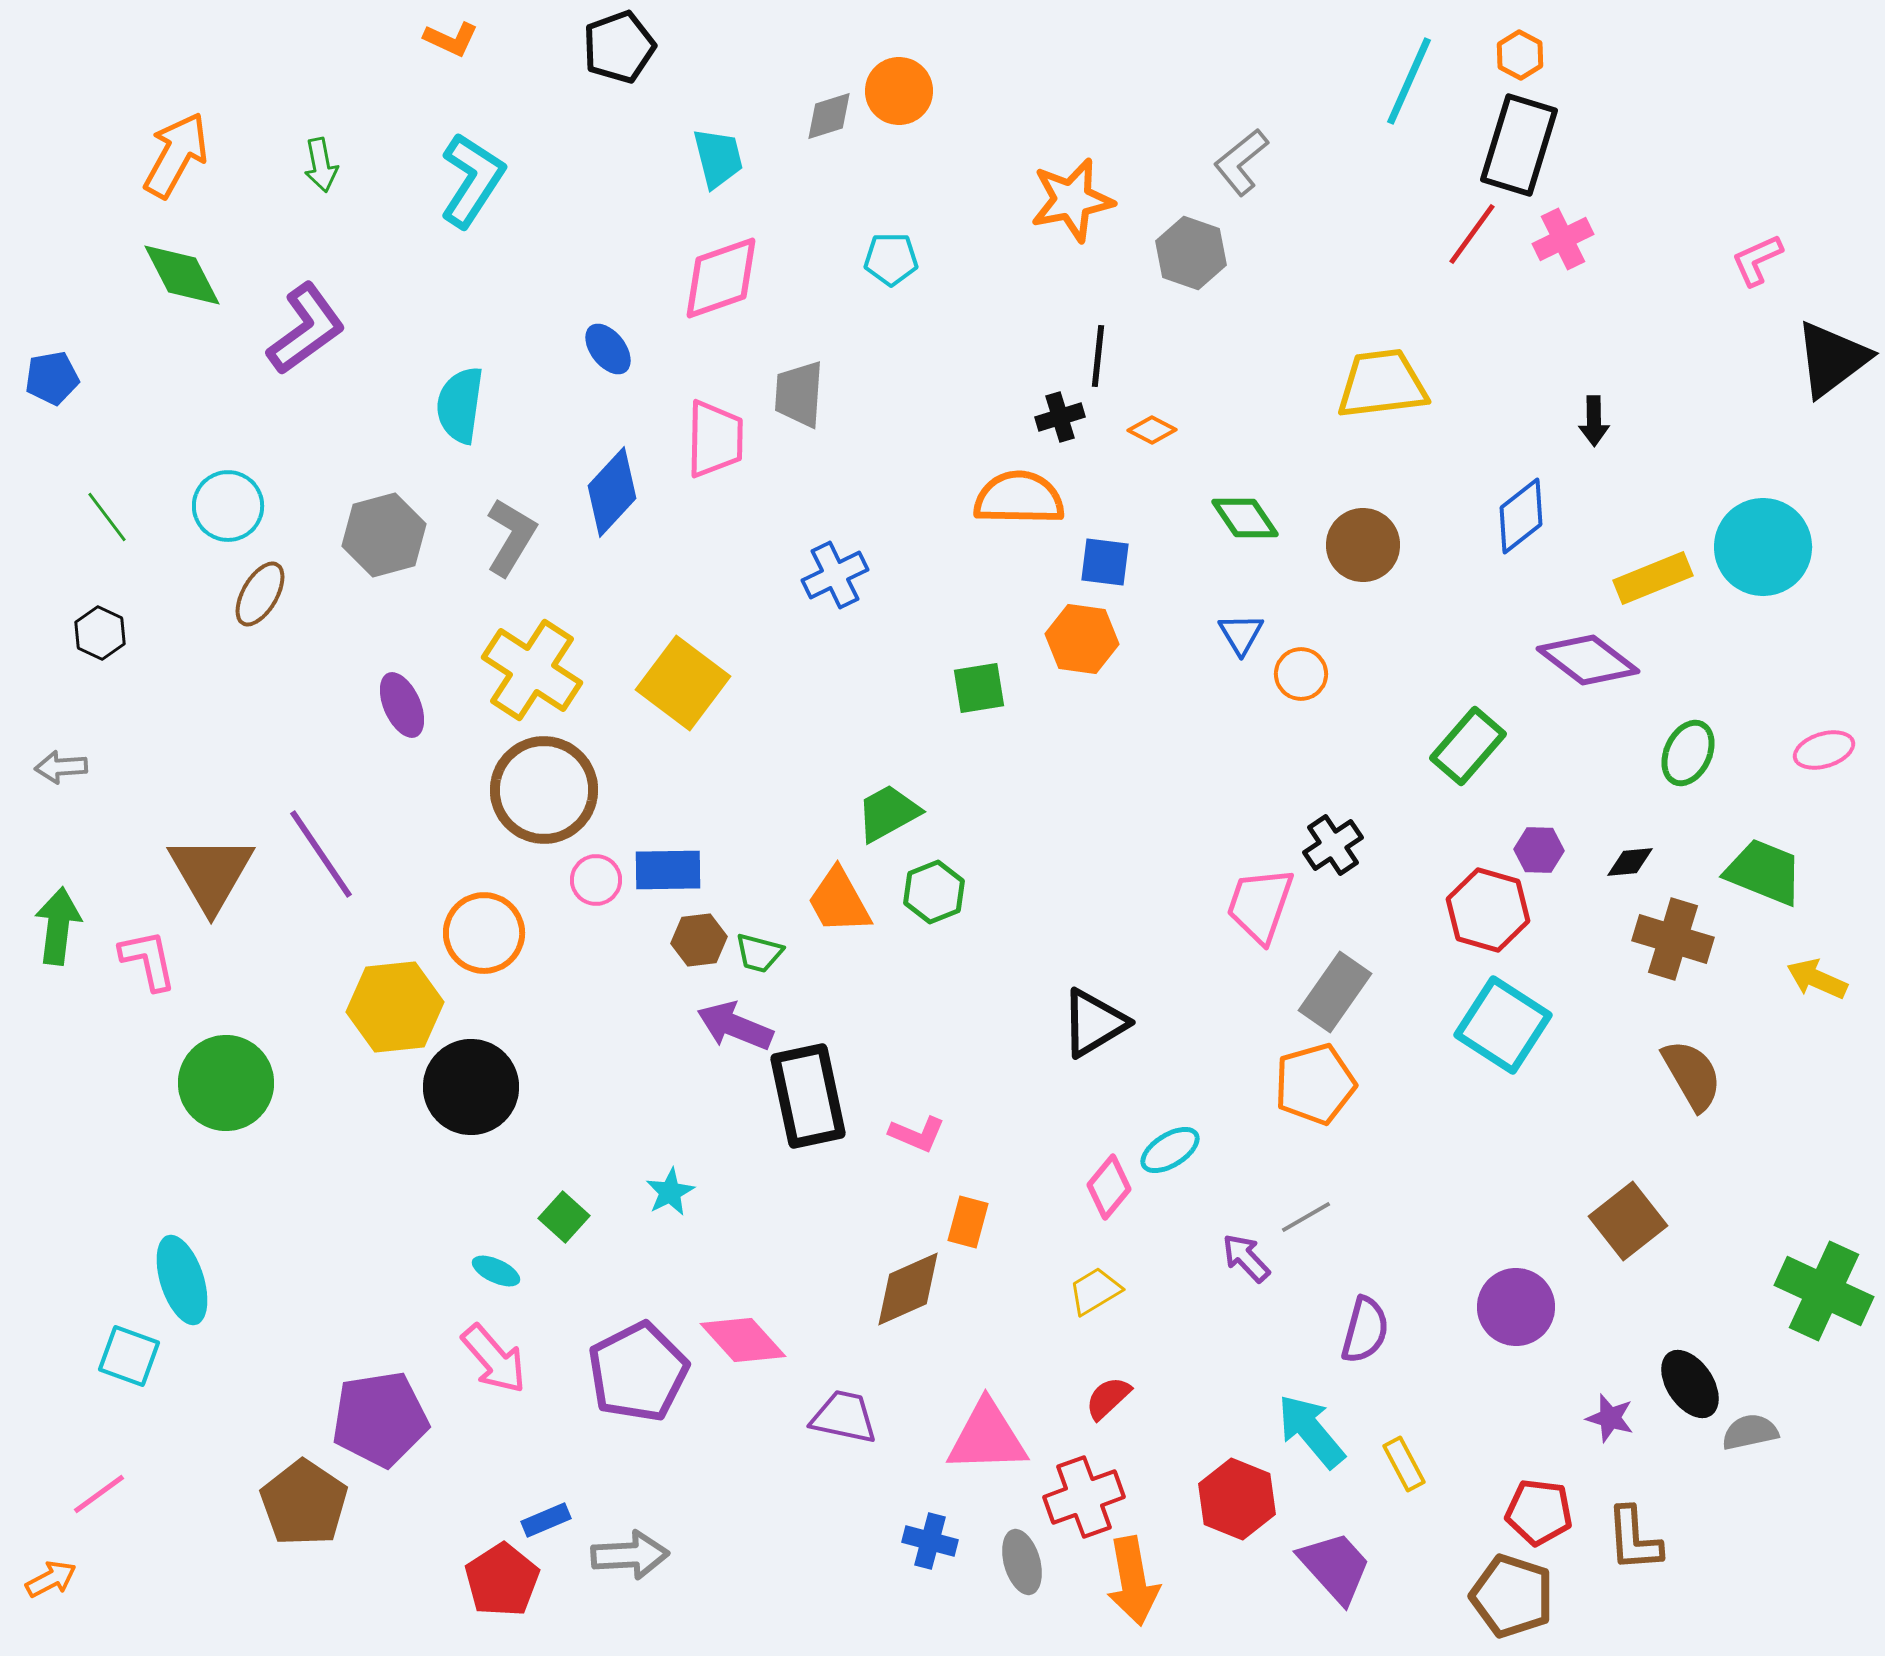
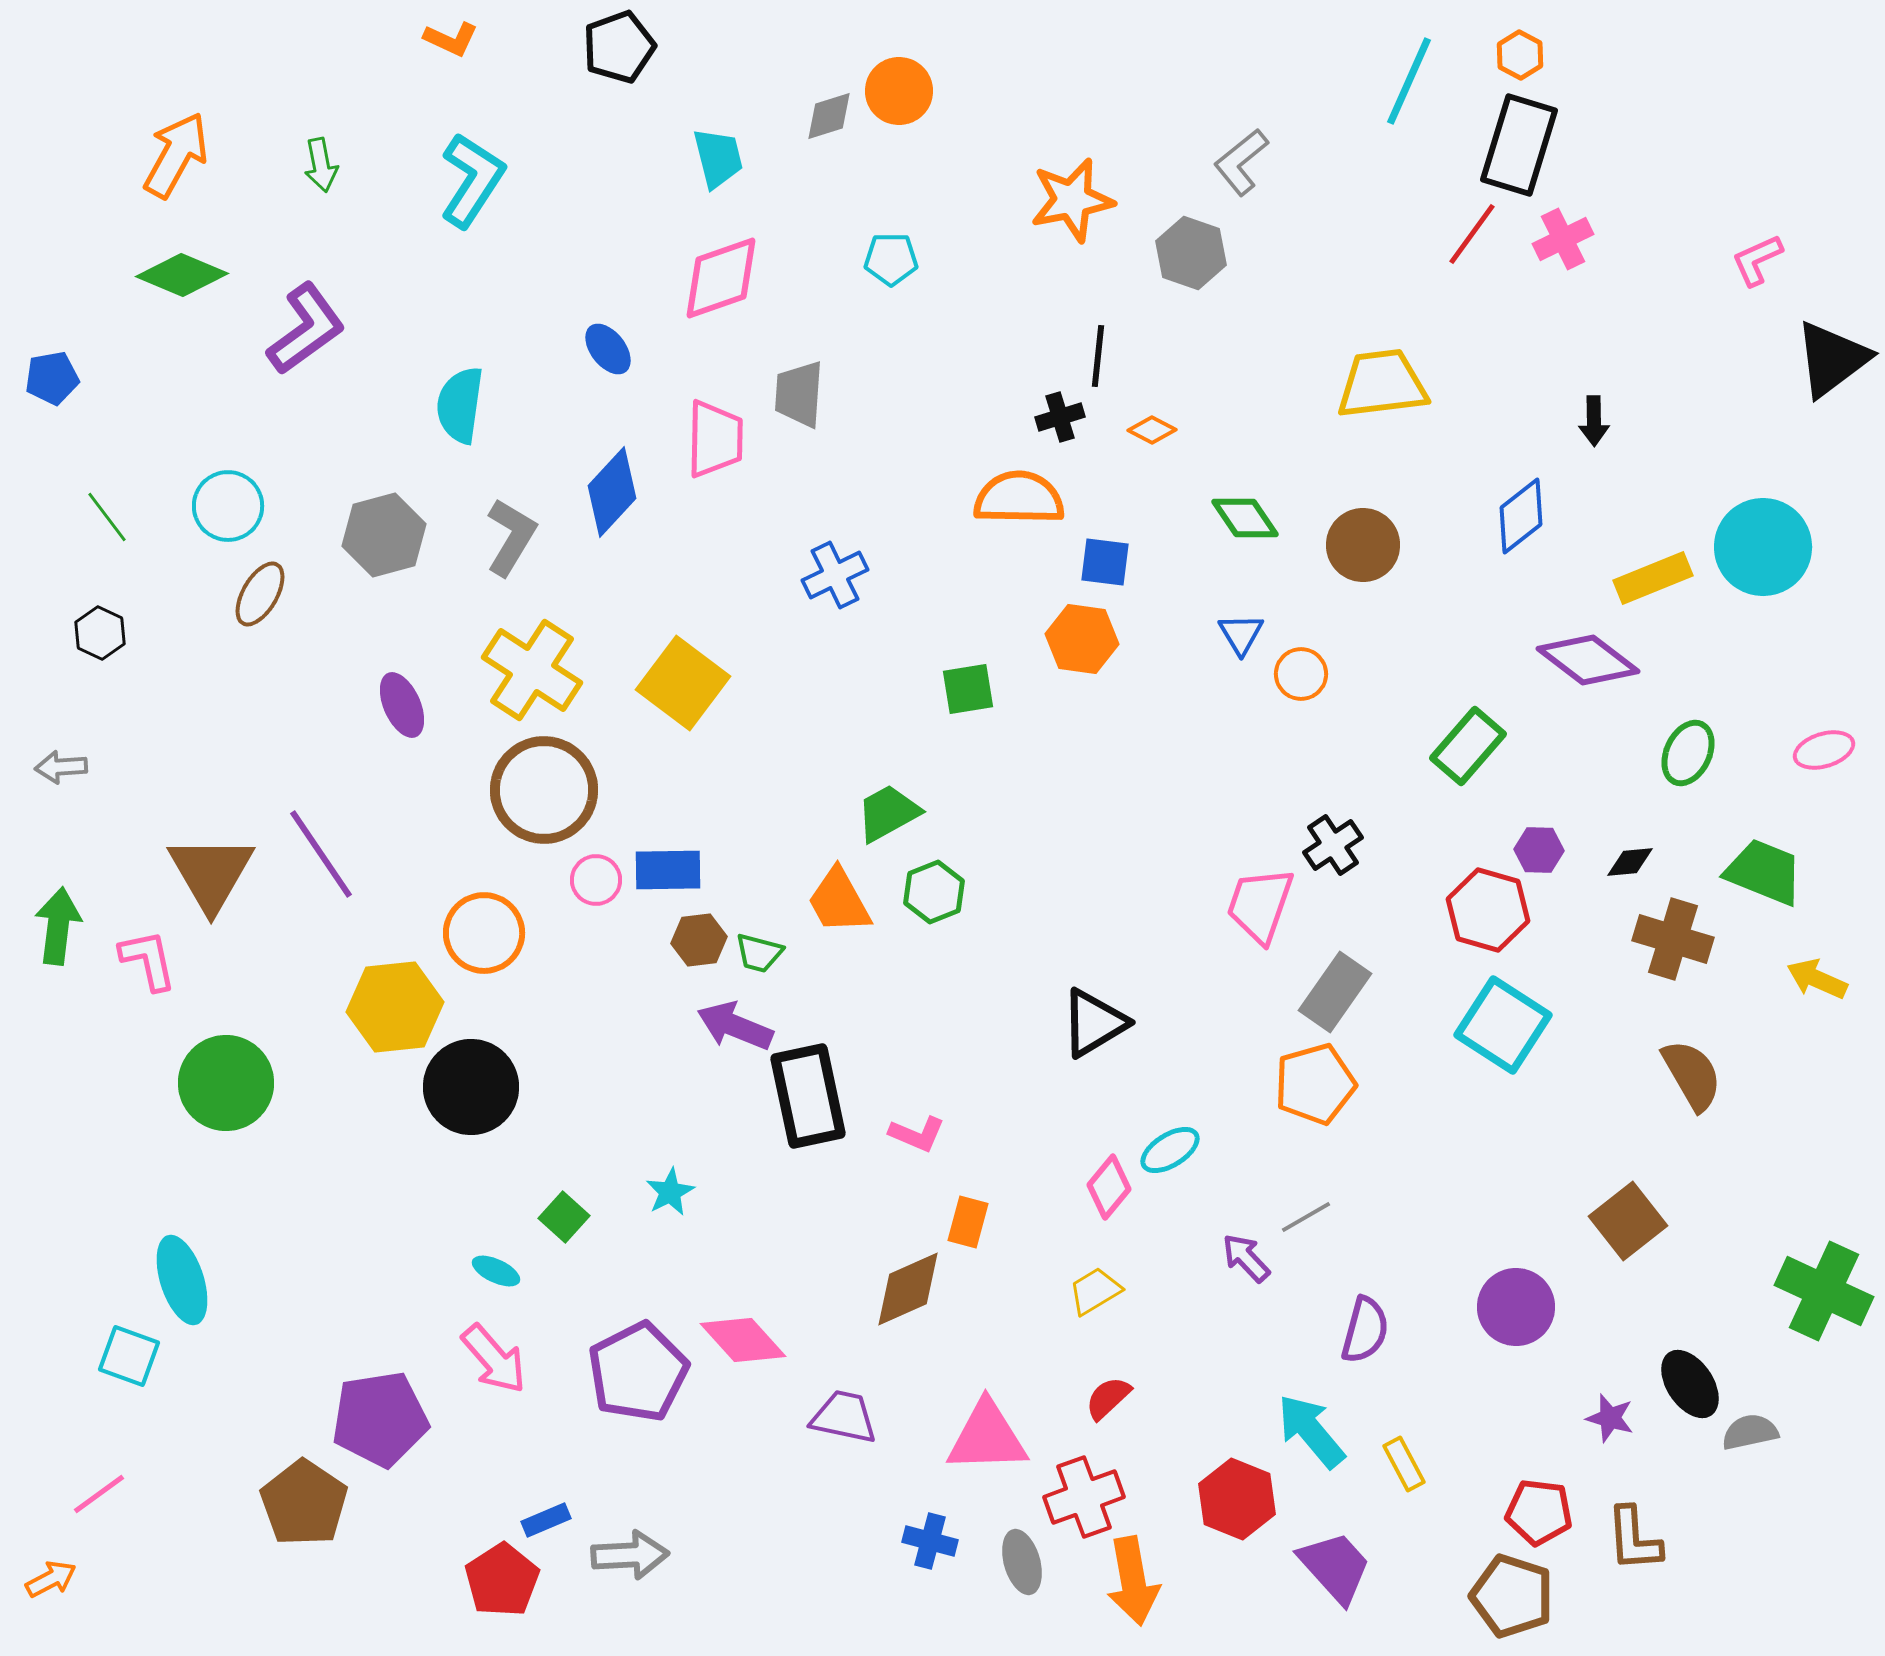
green diamond at (182, 275): rotated 40 degrees counterclockwise
green square at (979, 688): moved 11 px left, 1 px down
